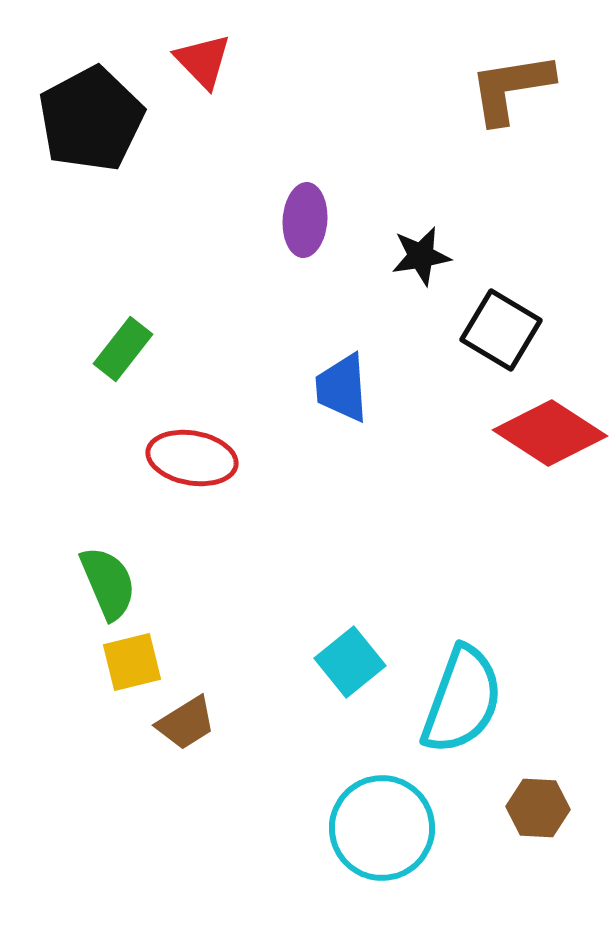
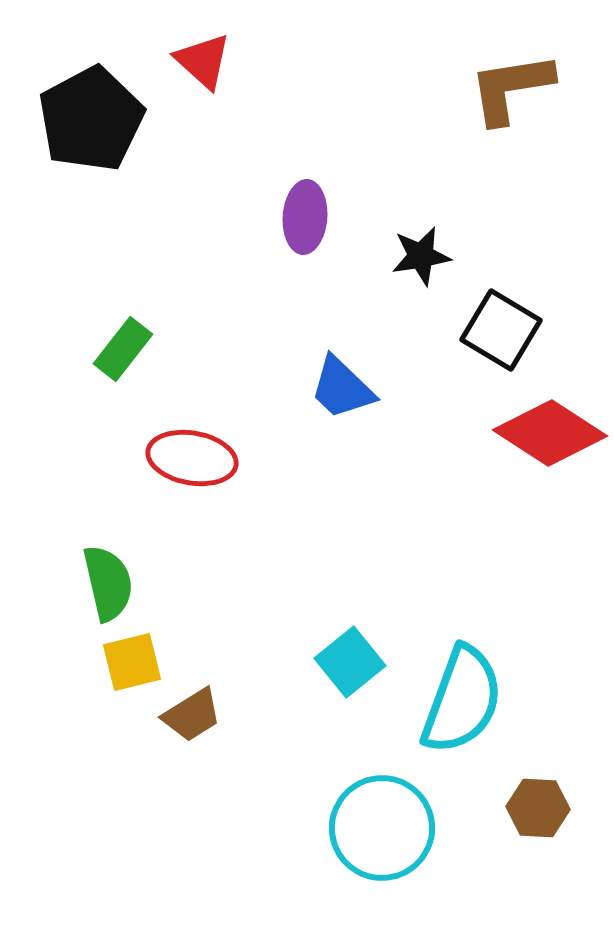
red triangle: rotated 4 degrees counterclockwise
purple ellipse: moved 3 px up
blue trapezoid: rotated 42 degrees counterclockwise
green semicircle: rotated 10 degrees clockwise
brown trapezoid: moved 6 px right, 8 px up
